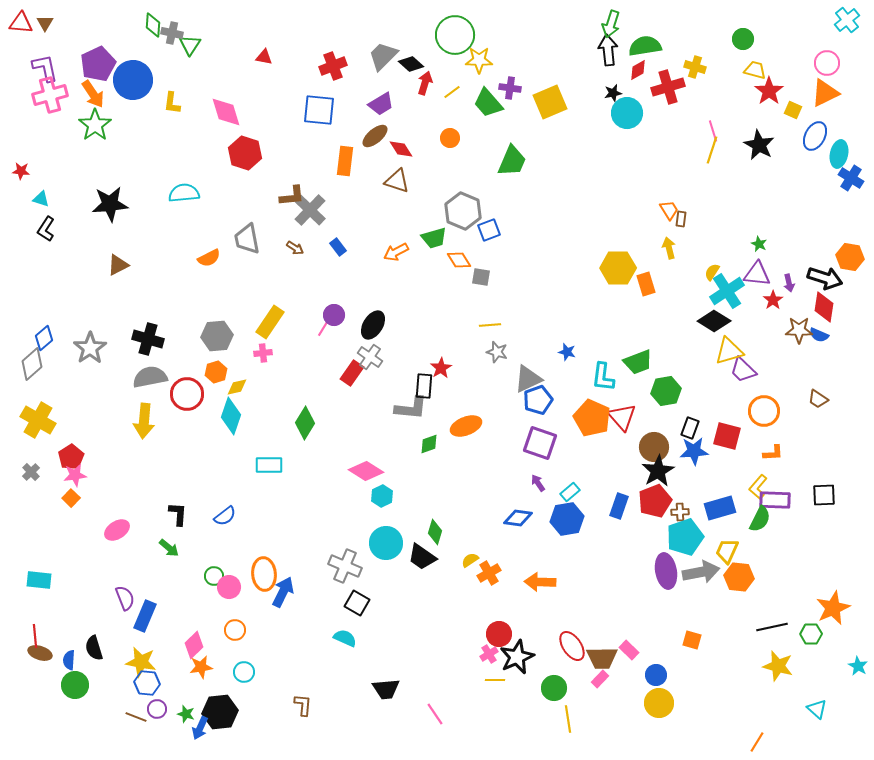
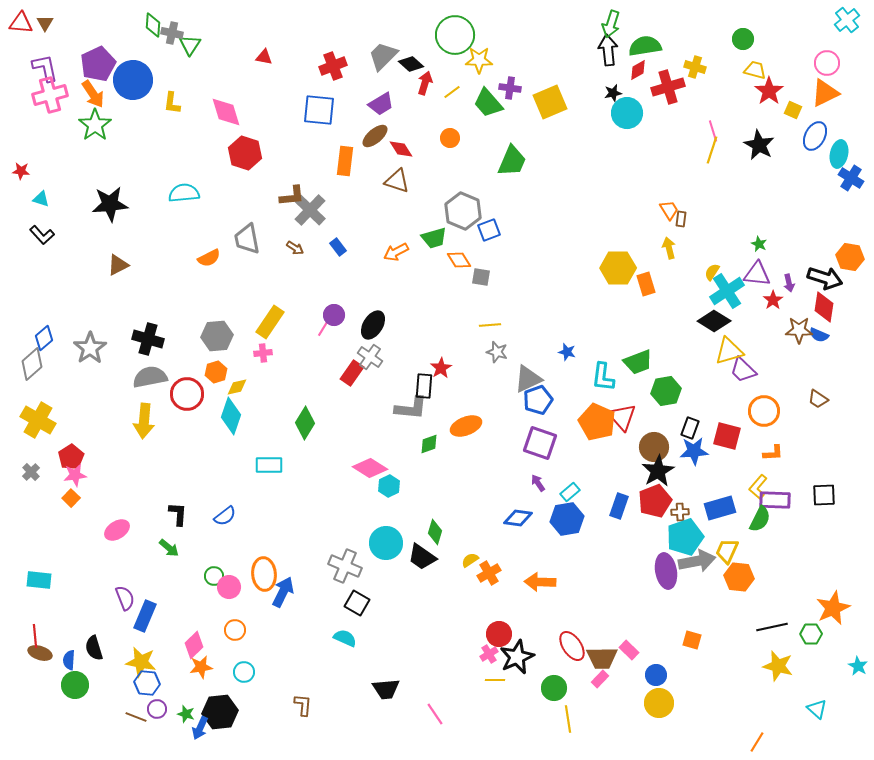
black L-shape at (46, 229): moved 4 px left, 6 px down; rotated 75 degrees counterclockwise
orange pentagon at (592, 418): moved 5 px right, 4 px down
pink diamond at (366, 471): moved 4 px right, 3 px up
cyan hexagon at (382, 496): moved 7 px right, 10 px up
gray arrow at (701, 572): moved 4 px left, 11 px up
